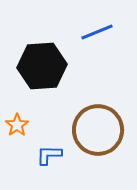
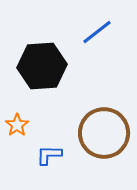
blue line: rotated 16 degrees counterclockwise
brown circle: moved 6 px right, 3 px down
